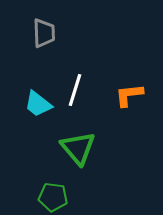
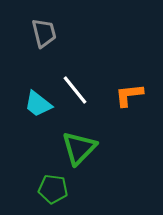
gray trapezoid: rotated 12 degrees counterclockwise
white line: rotated 56 degrees counterclockwise
green triangle: moved 1 px right; rotated 24 degrees clockwise
green pentagon: moved 8 px up
